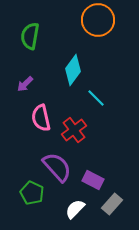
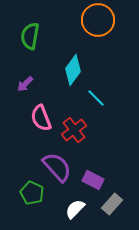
pink semicircle: rotated 8 degrees counterclockwise
